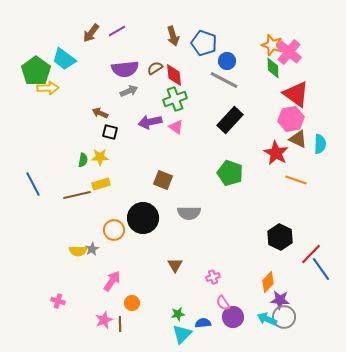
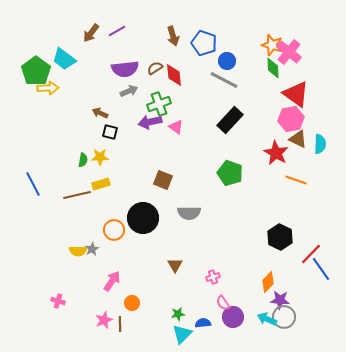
green cross at (175, 99): moved 16 px left, 5 px down
